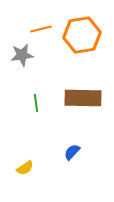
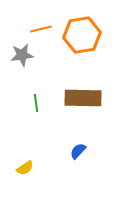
blue semicircle: moved 6 px right, 1 px up
